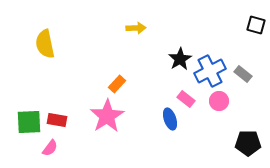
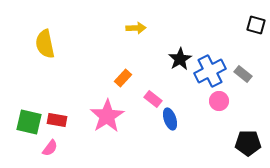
orange rectangle: moved 6 px right, 6 px up
pink rectangle: moved 33 px left
green square: rotated 16 degrees clockwise
